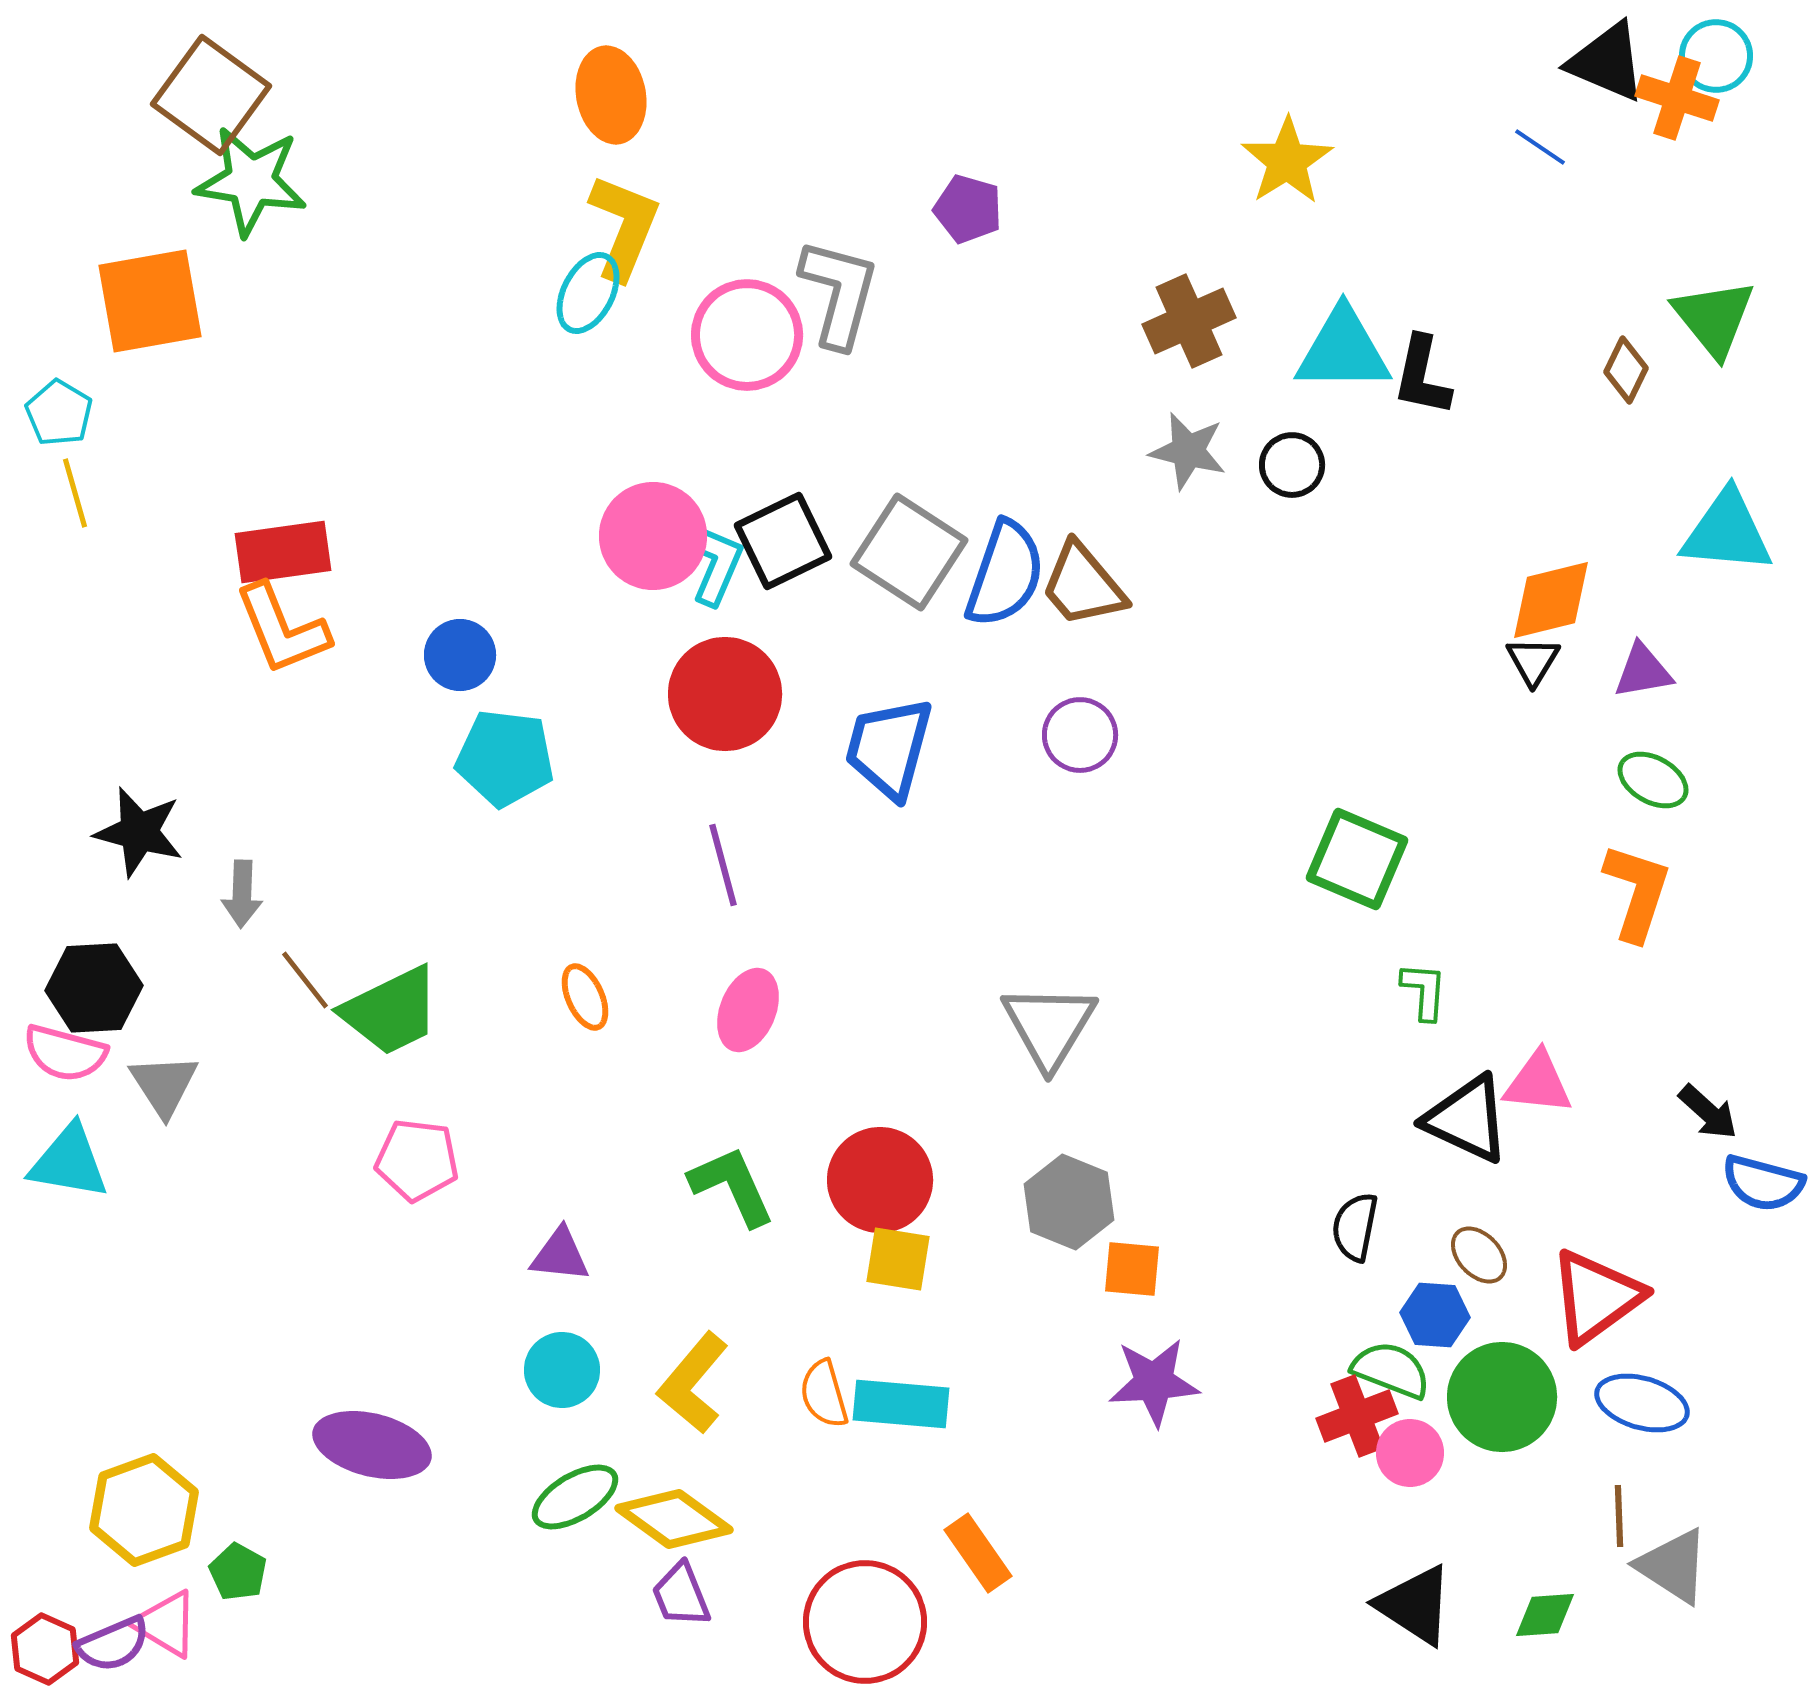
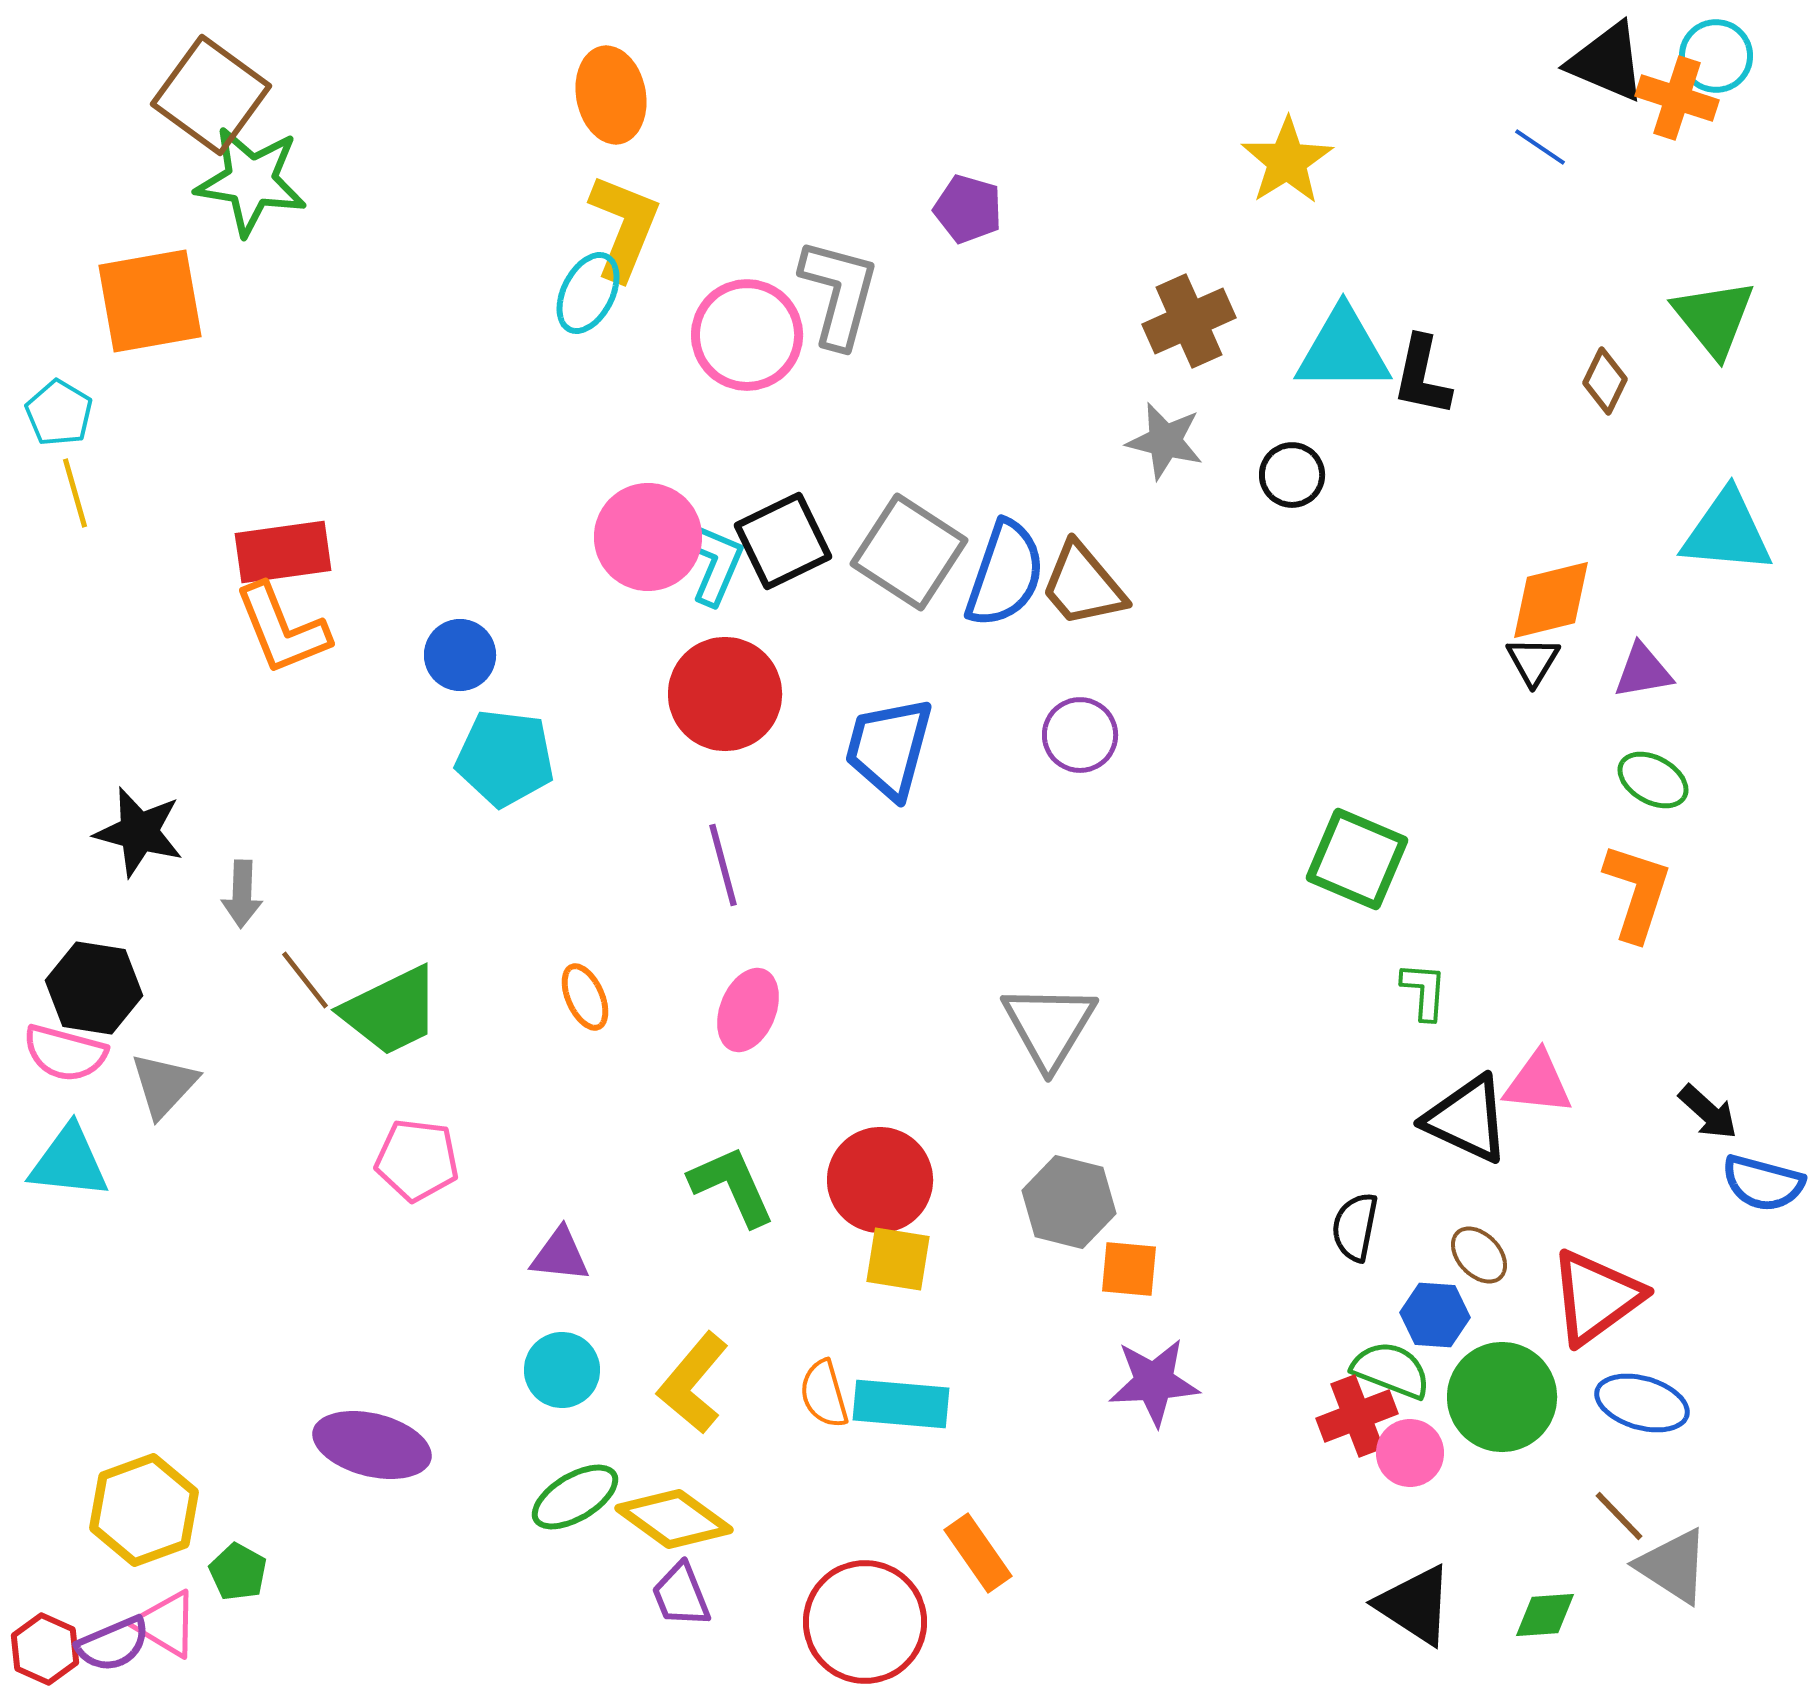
brown diamond at (1626, 370): moved 21 px left, 11 px down
gray star at (1188, 451): moved 23 px left, 10 px up
black circle at (1292, 465): moved 10 px down
pink circle at (653, 536): moved 5 px left, 1 px down
black hexagon at (94, 988): rotated 12 degrees clockwise
gray triangle at (164, 1085): rotated 16 degrees clockwise
cyan triangle at (69, 1162): rotated 4 degrees counterclockwise
gray hexagon at (1069, 1202): rotated 8 degrees counterclockwise
orange square at (1132, 1269): moved 3 px left
brown line at (1619, 1516): rotated 42 degrees counterclockwise
